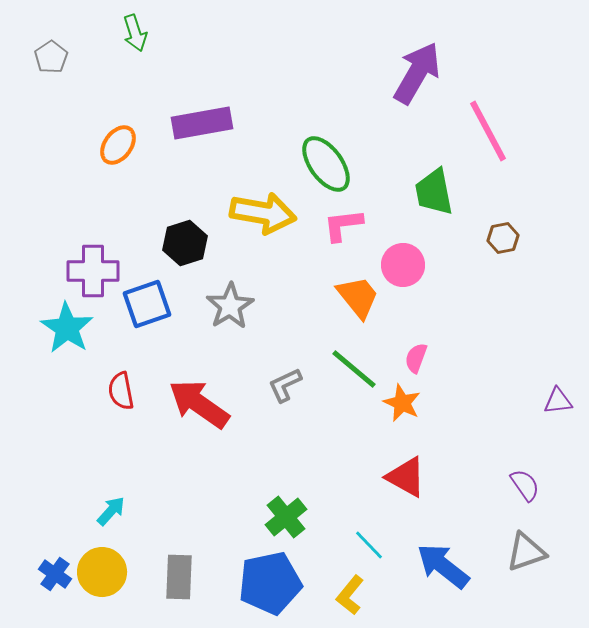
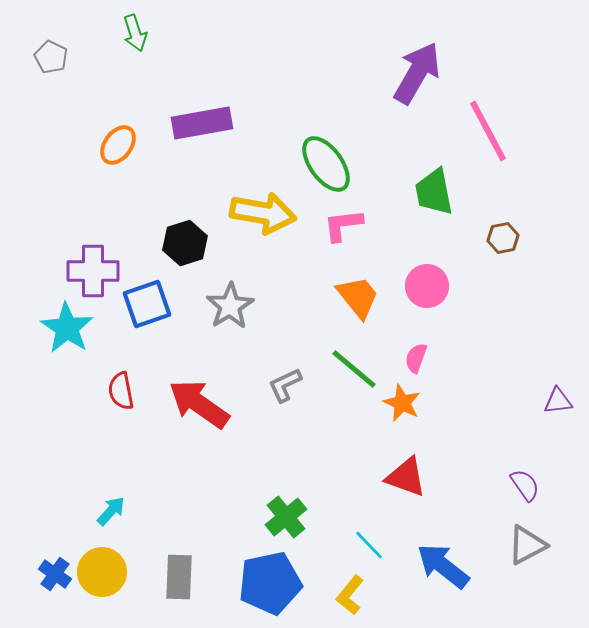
gray pentagon: rotated 12 degrees counterclockwise
pink circle: moved 24 px right, 21 px down
red triangle: rotated 9 degrees counterclockwise
gray triangle: moved 1 px right, 7 px up; rotated 9 degrees counterclockwise
